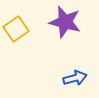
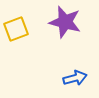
yellow square: rotated 15 degrees clockwise
